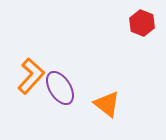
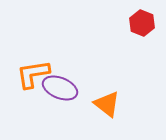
orange L-shape: moved 2 px right, 2 px up; rotated 141 degrees counterclockwise
purple ellipse: rotated 36 degrees counterclockwise
